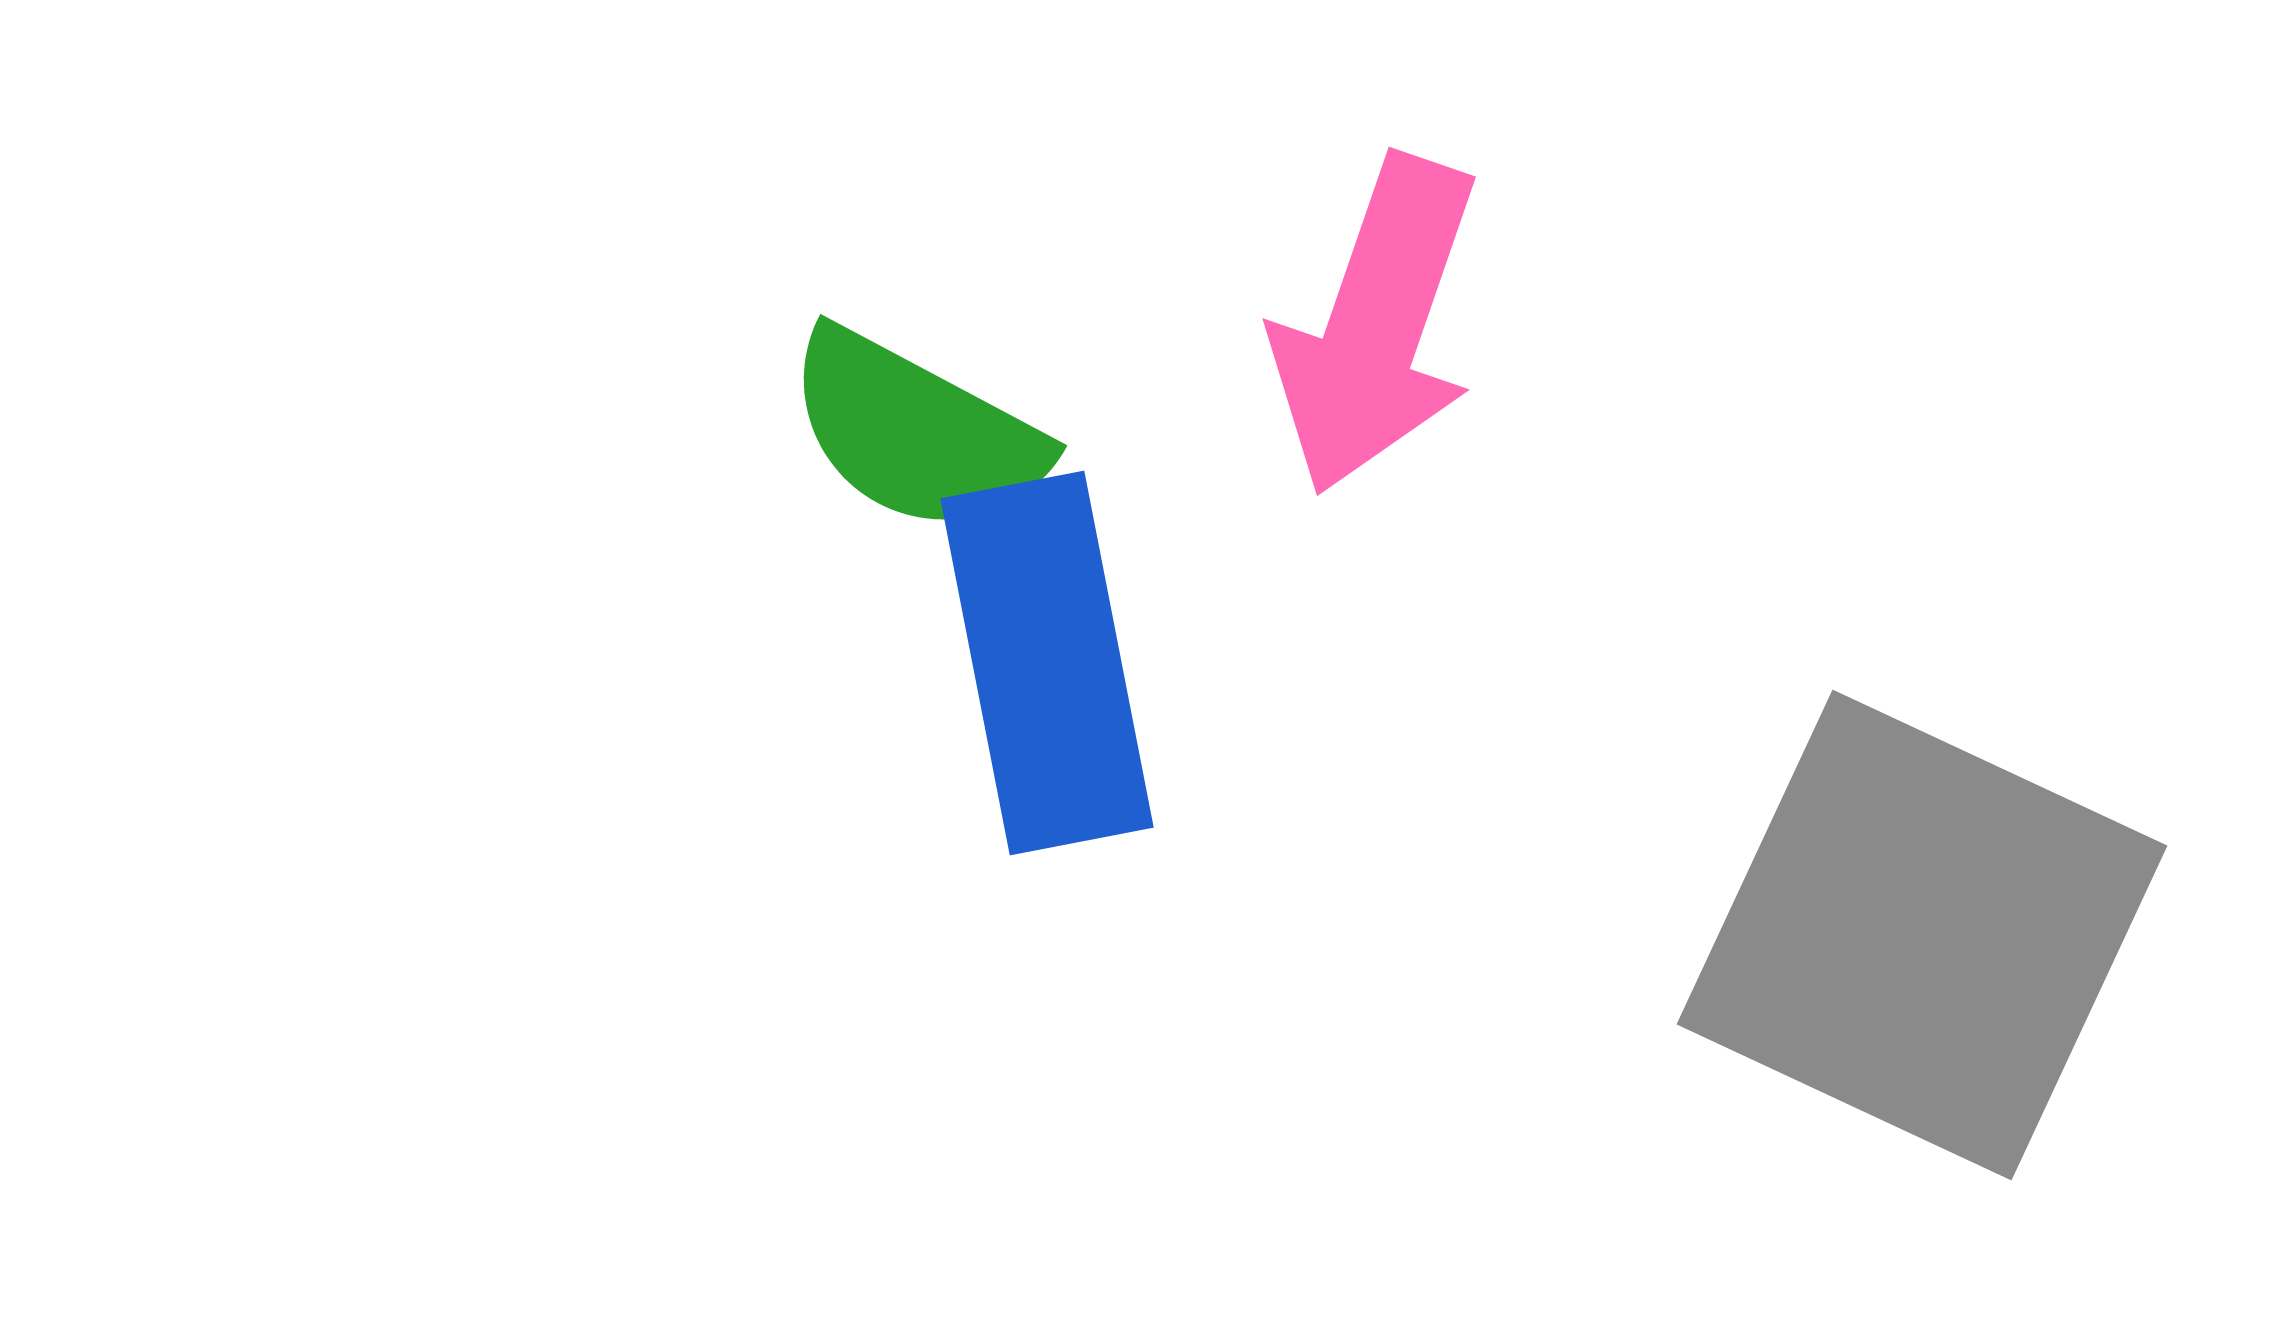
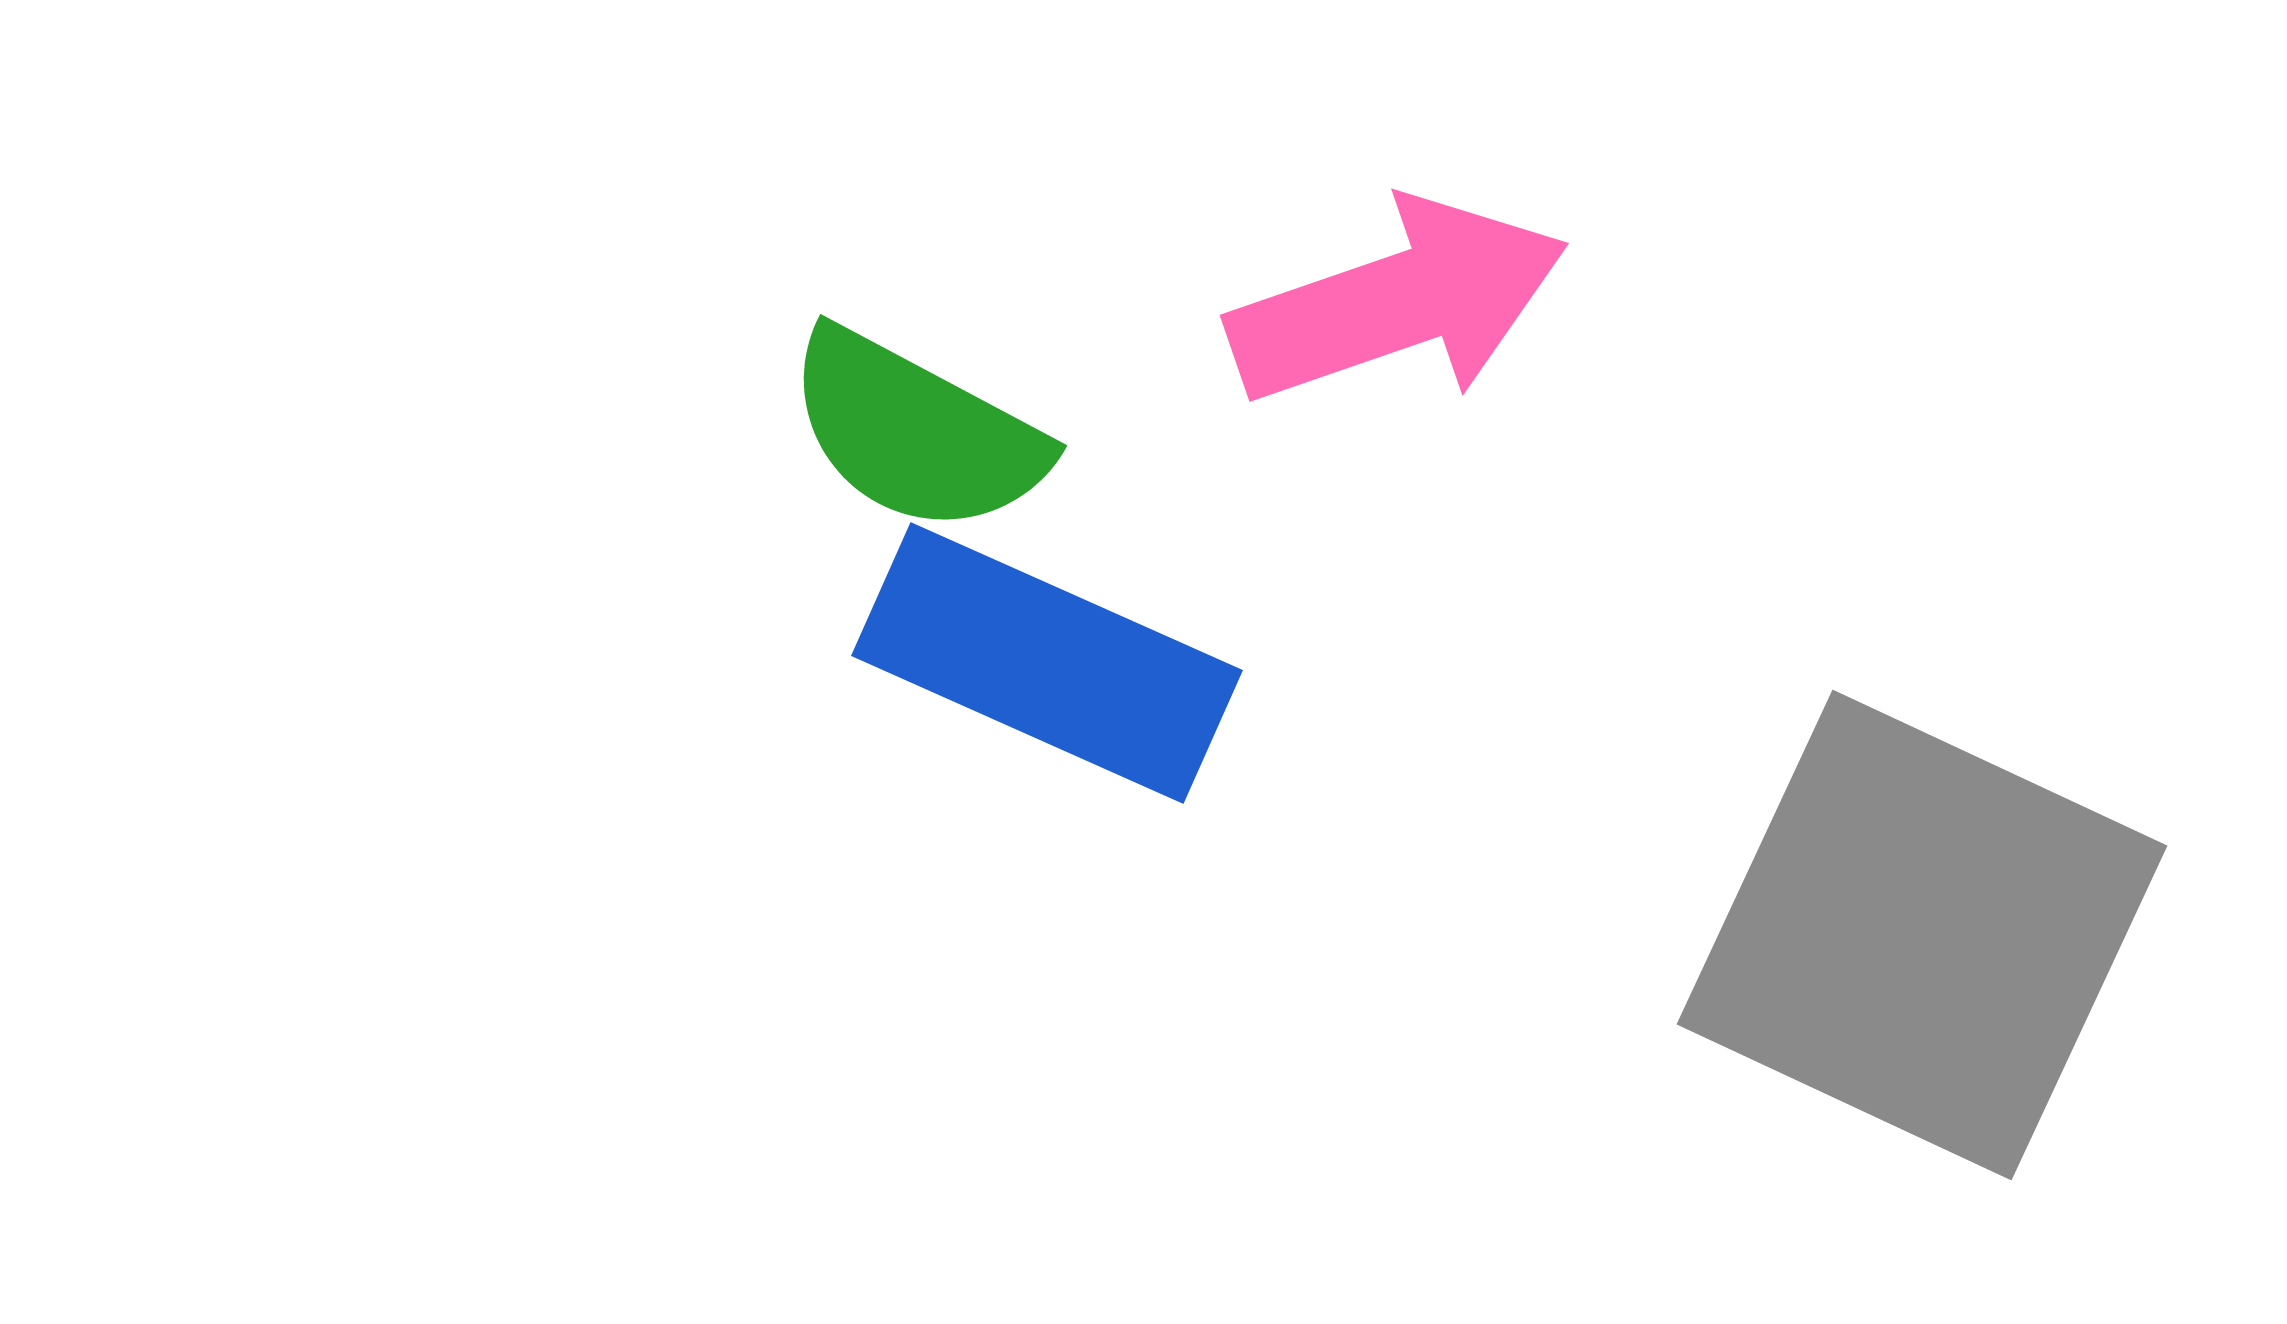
pink arrow: moved 22 px right, 23 px up; rotated 128 degrees counterclockwise
blue rectangle: rotated 55 degrees counterclockwise
